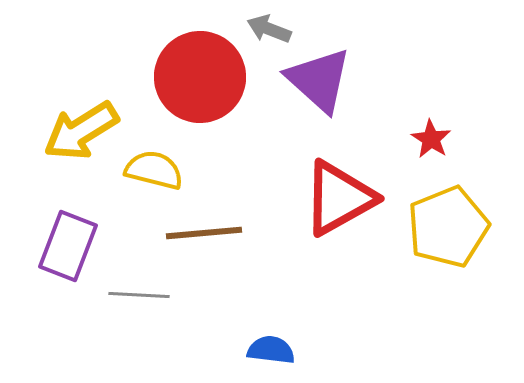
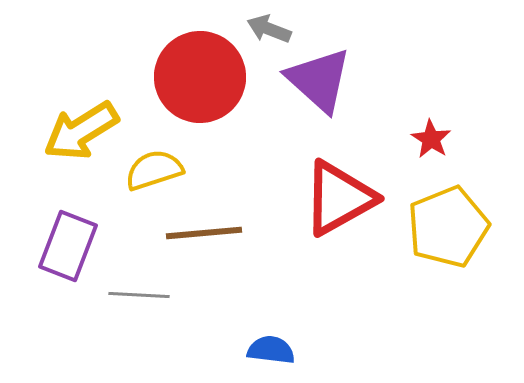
yellow semicircle: rotated 32 degrees counterclockwise
